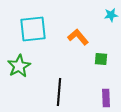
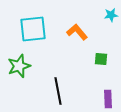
orange L-shape: moved 1 px left, 5 px up
green star: rotated 10 degrees clockwise
black line: moved 1 px left, 1 px up; rotated 16 degrees counterclockwise
purple rectangle: moved 2 px right, 1 px down
